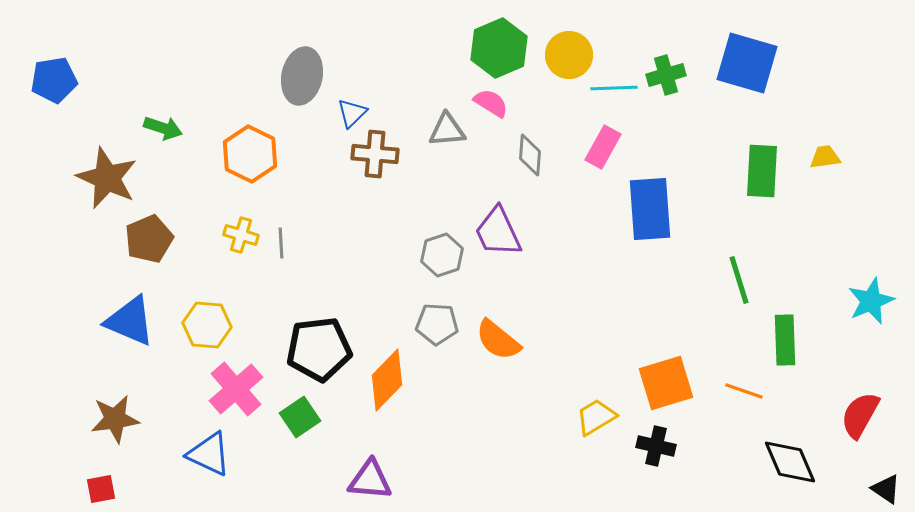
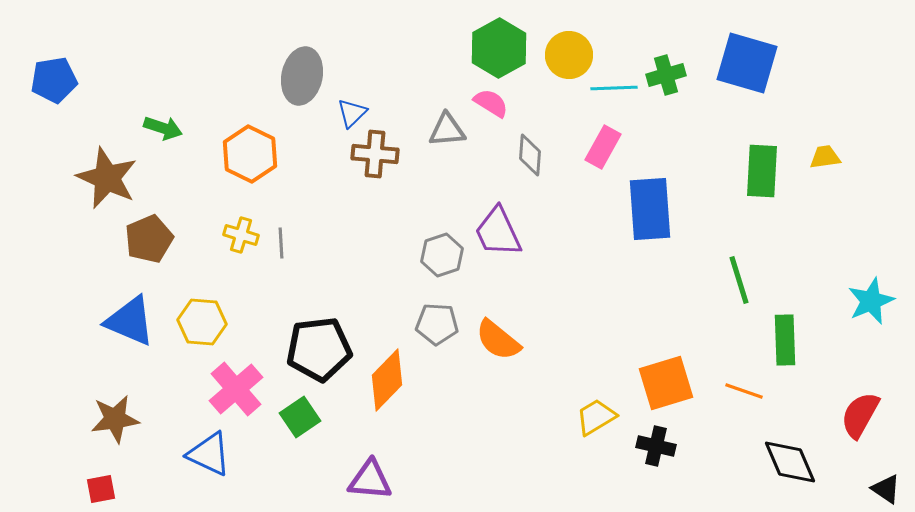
green hexagon at (499, 48): rotated 6 degrees counterclockwise
yellow hexagon at (207, 325): moved 5 px left, 3 px up
